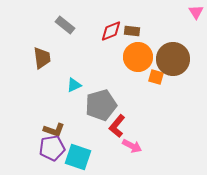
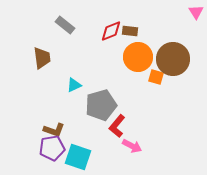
brown rectangle: moved 2 px left
